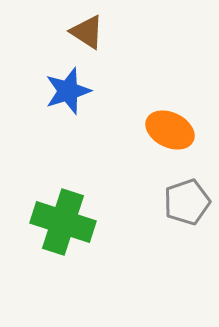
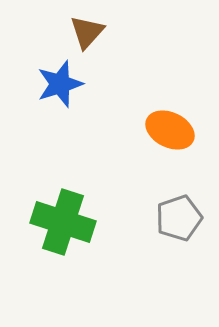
brown triangle: rotated 39 degrees clockwise
blue star: moved 8 px left, 7 px up
gray pentagon: moved 8 px left, 16 px down
